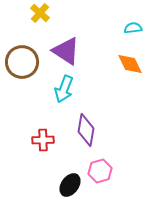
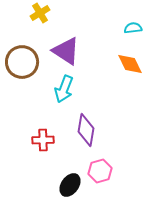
yellow cross: rotated 18 degrees clockwise
